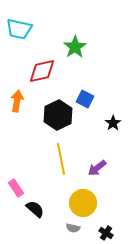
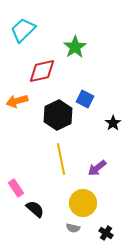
cyan trapezoid: moved 4 px right, 1 px down; rotated 124 degrees clockwise
orange arrow: rotated 115 degrees counterclockwise
